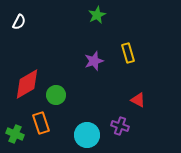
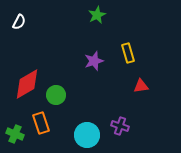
red triangle: moved 3 px right, 14 px up; rotated 35 degrees counterclockwise
